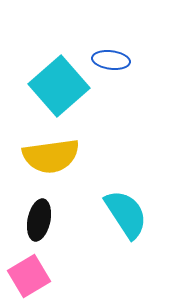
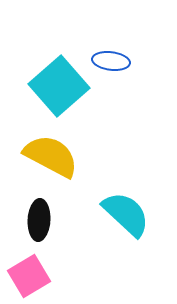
blue ellipse: moved 1 px down
yellow semicircle: rotated 144 degrees counterclockwise
cyan semicircle: rotated 14 degrees counterclockwise
black ellipse: rotated 9 degrees counterclockwise
